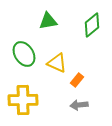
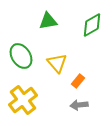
green diamond: rotated 10 degrees clockwise
green ellipse: moved 3 px left, 2 px down
yellow triangle: rotated 25 degrees clockwise
orange rectangle: moved 1 px right, 1 px down
yellow cross: rotated 36 degrees counterclockwise
